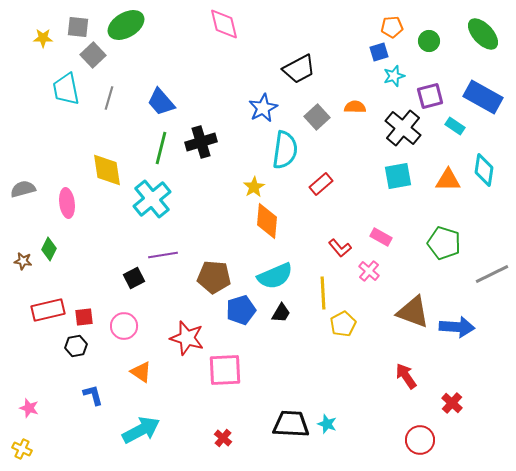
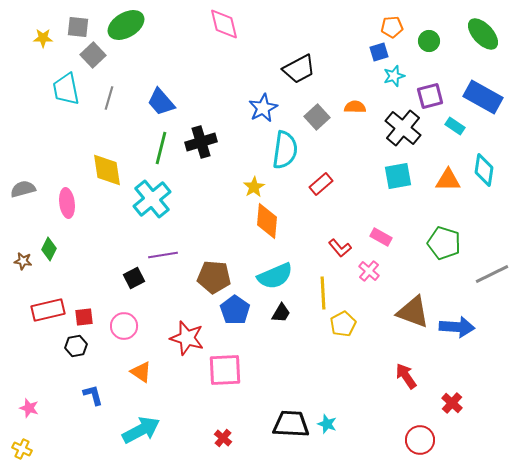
blue pentagon at (241, 310): moved 6 px left; rotated 20 degrees counterclockwise
